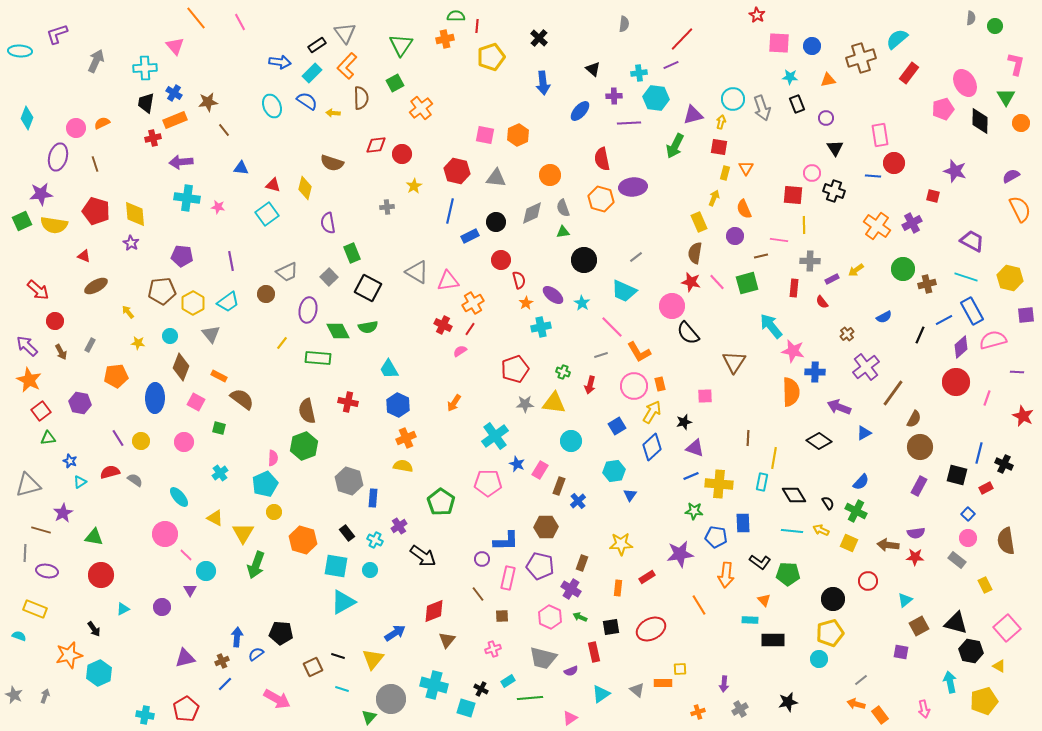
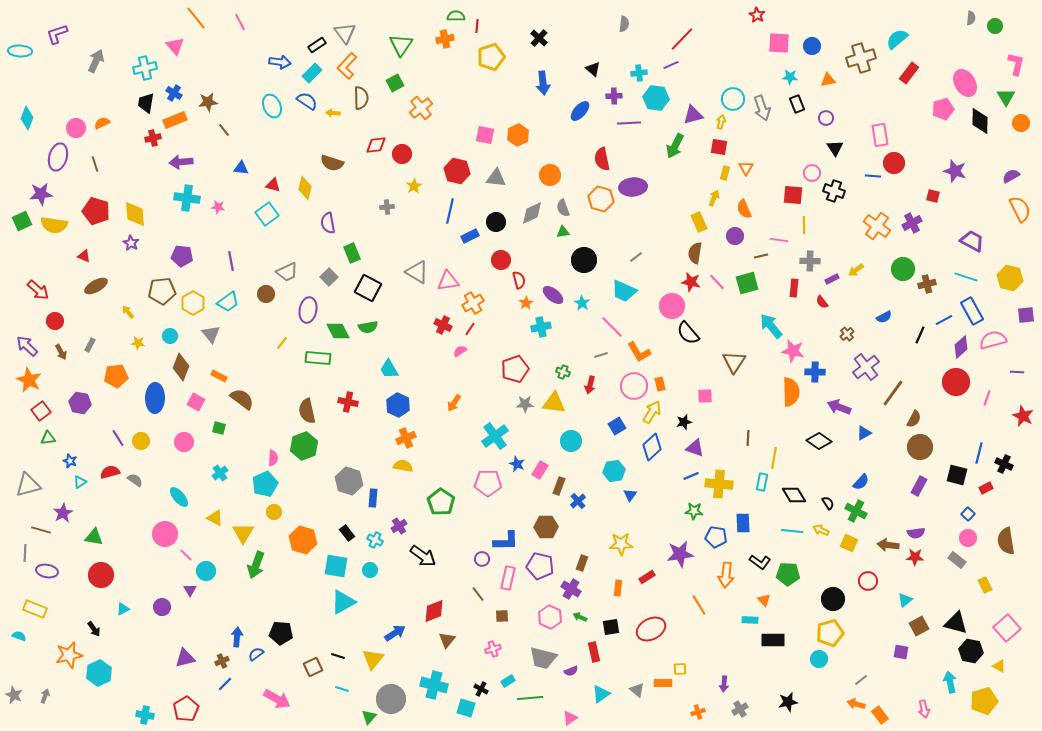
cyan cross at (145, 68): rotated 10 degrees counterclockwise
